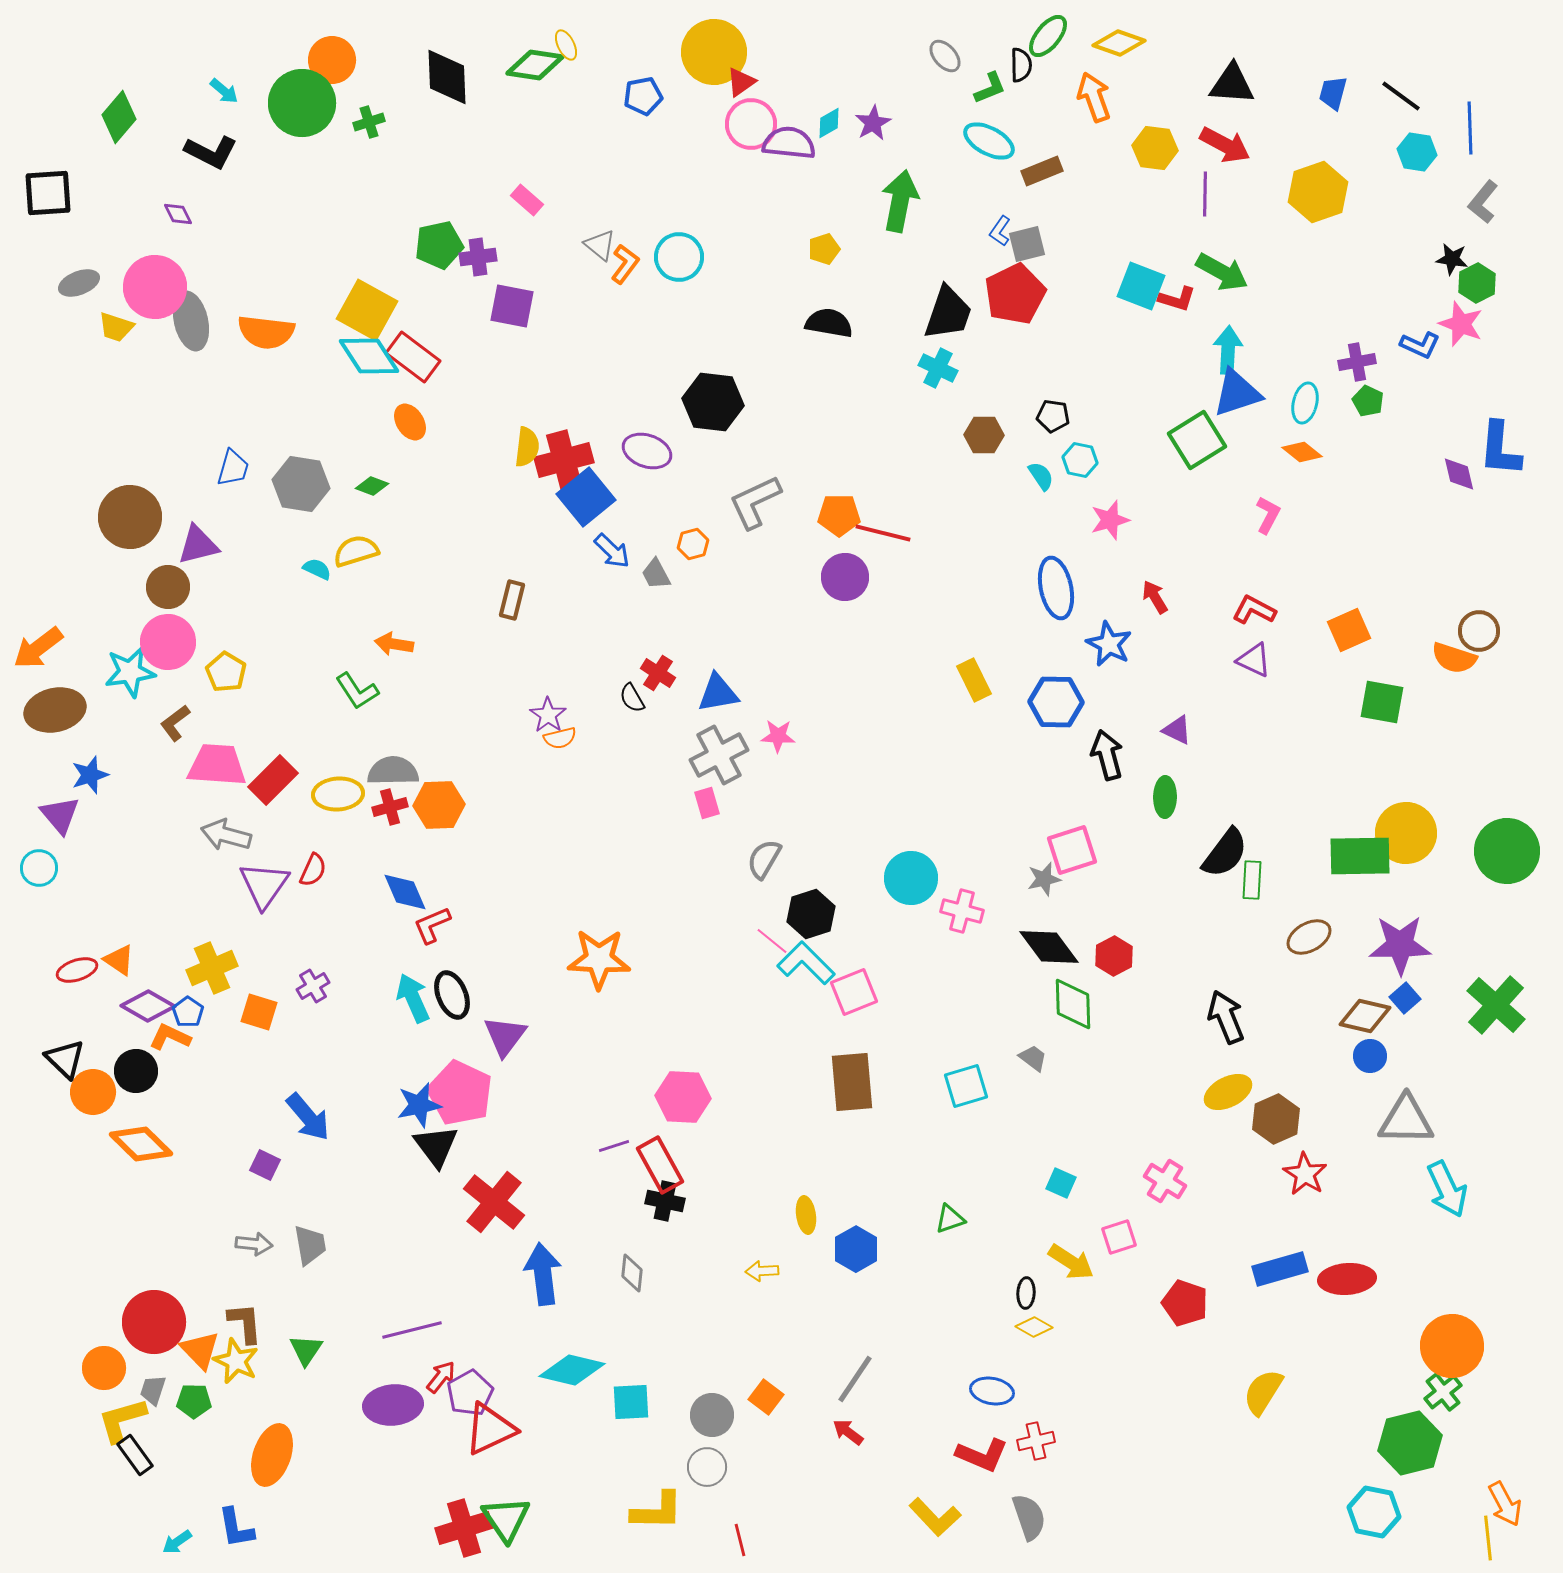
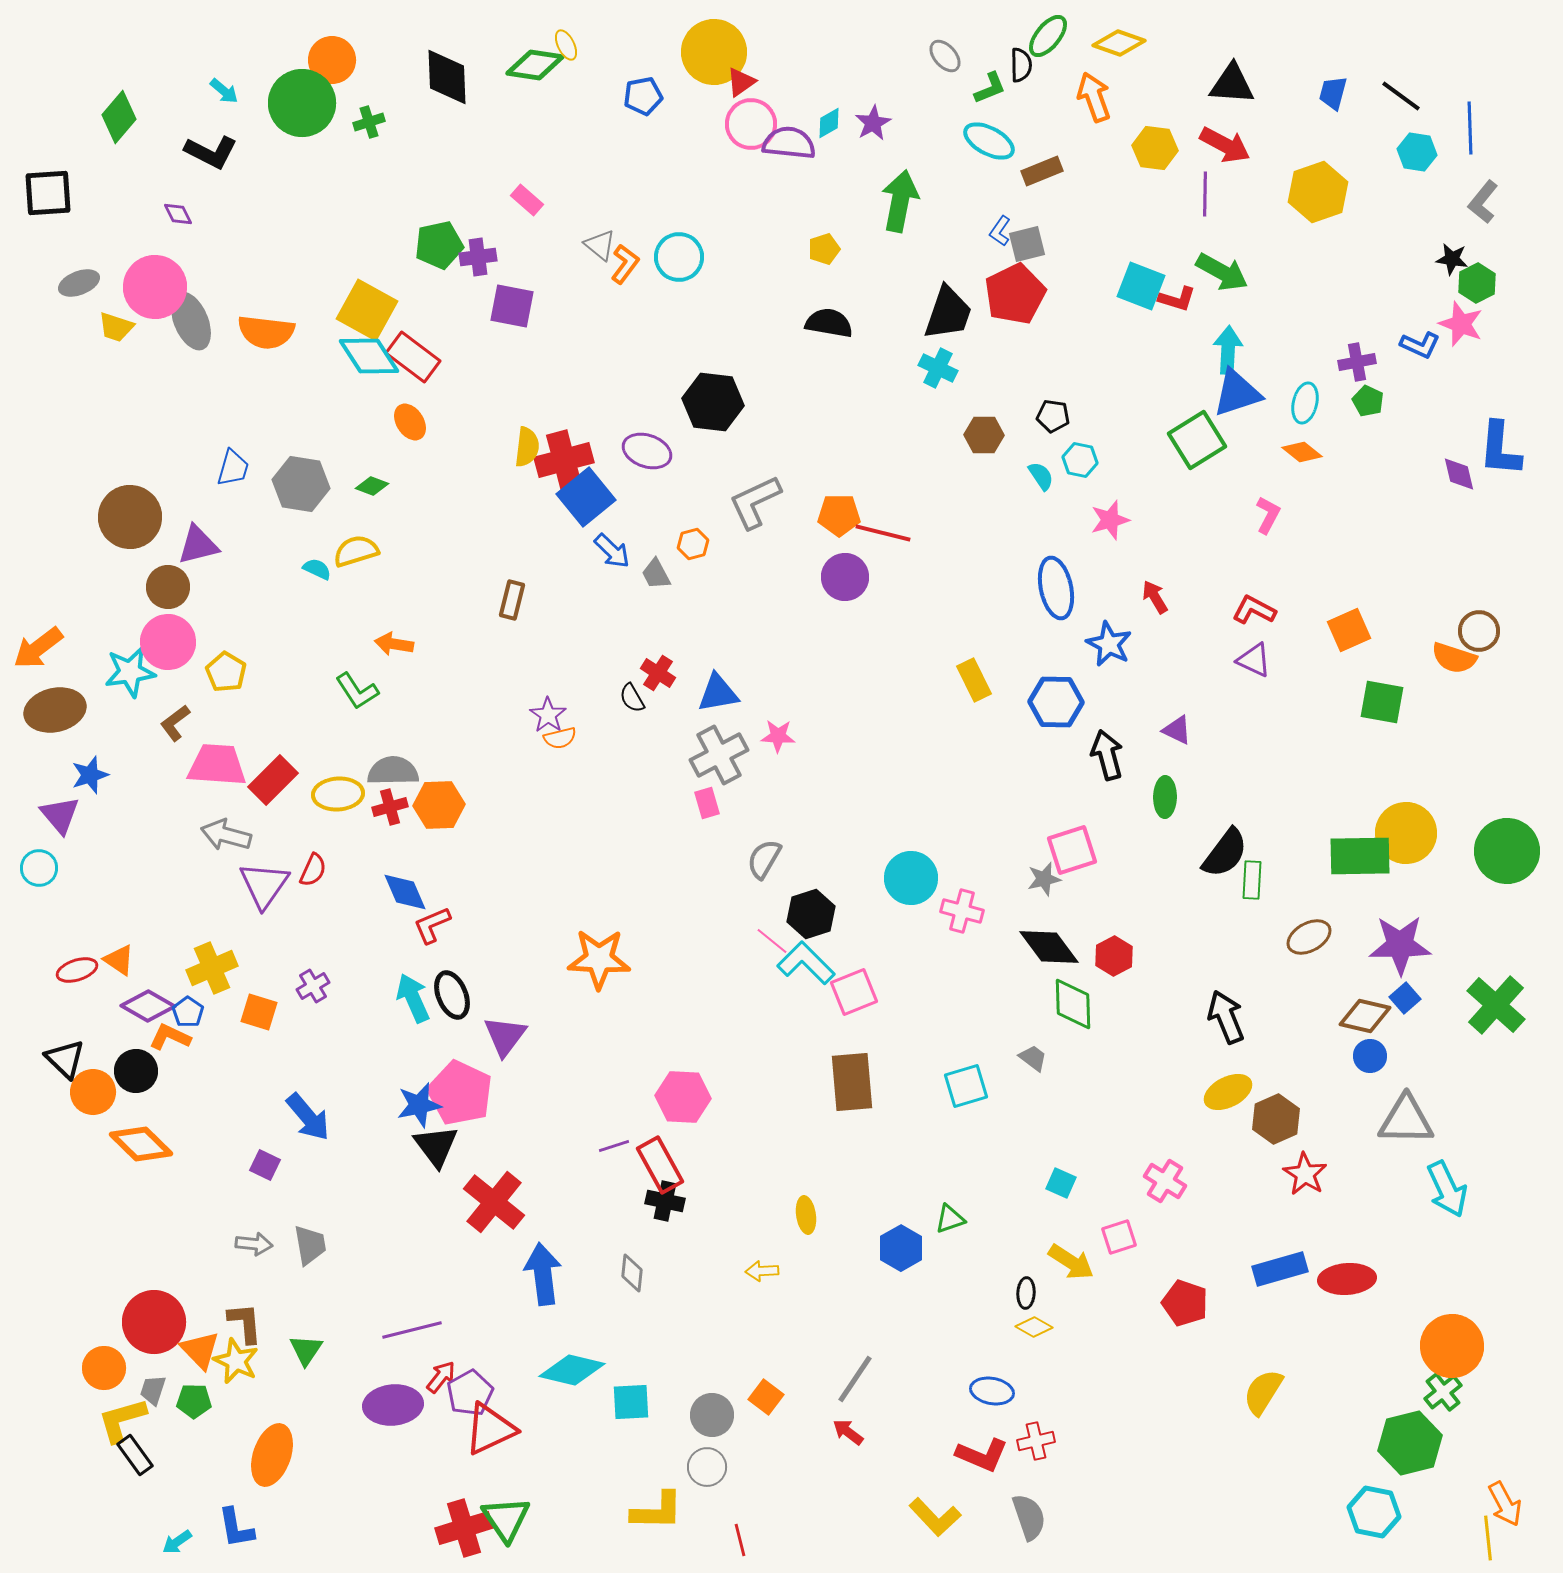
gray ellipse at (191, 321): rotated 10 degrees counterclockwise
blue hexagon at (856, 1249): moved 45 px right, 1 px up
